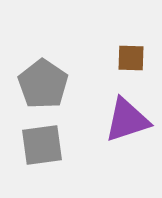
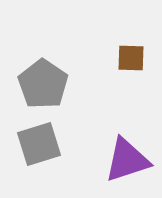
purple triangle: moved 40 px down
gray square: moved 3 px left, 1 px up; rotated 9 degrees counterclockwise
